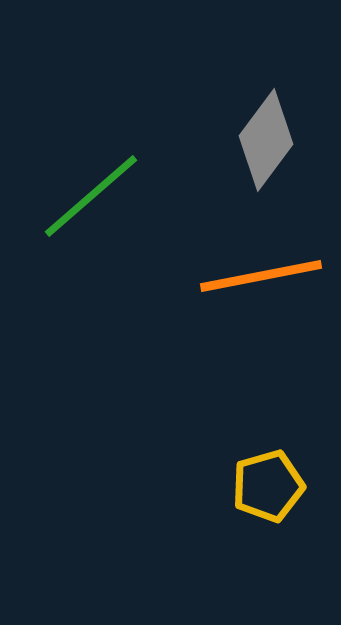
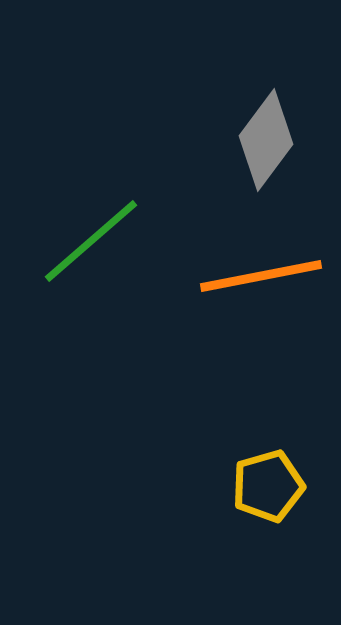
green line: moved 45 px down
